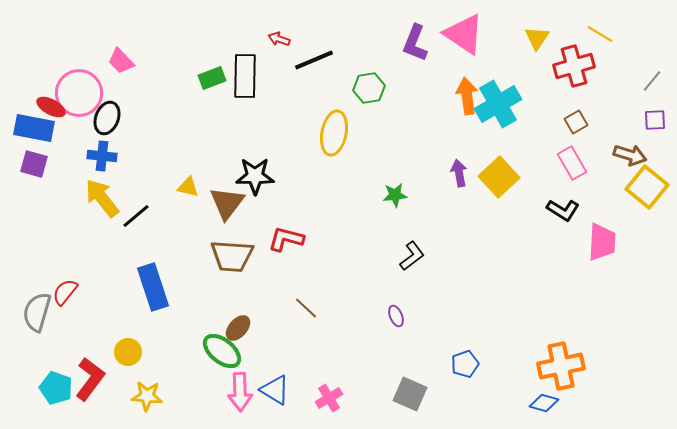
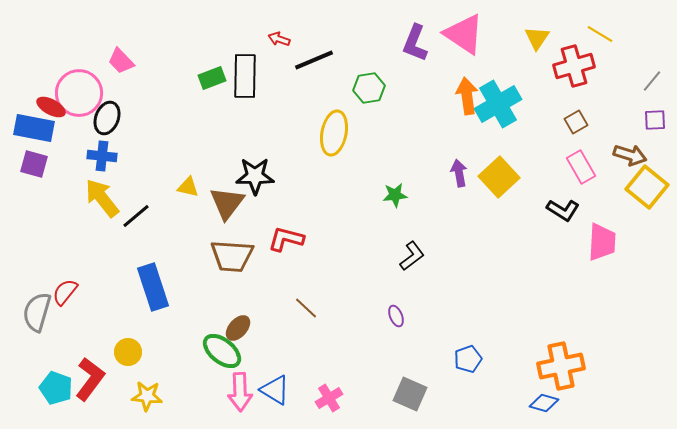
pink rectangle at (572, 163): moved 9 px right, 4 px down
blue pentagon at (465, 364): moved 3 px right, 5 px up
